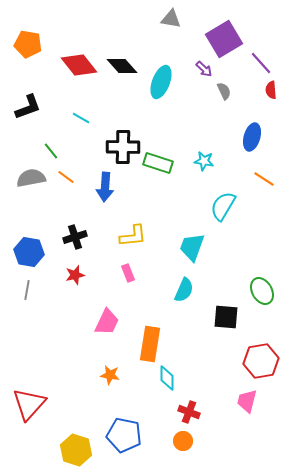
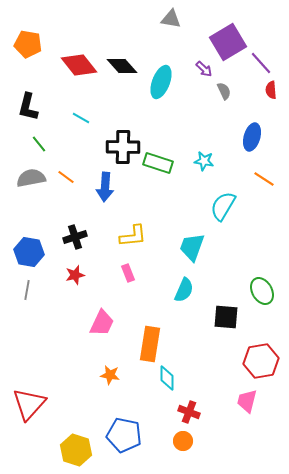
purple square at (224, 39): moved 4 px right, 3 px down
black L-shape at (28, 107): rotated 124 degrees clockwise
green line at (51, 151): moved 12 px left, 7 px up
pink trapezoid at (107, 322): moved 5 px left, 1 px down
